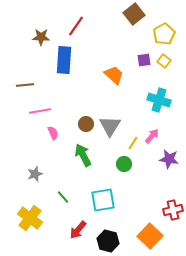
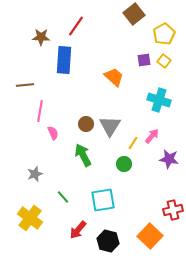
orange trapezoid: moved 2 px down
pink line: rotated 70 degrees counterclockwise
